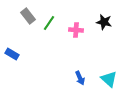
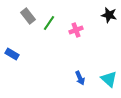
black star: moved 5 px right, 7 px up
pink cross: rotated 24 degrees counterclockwise
